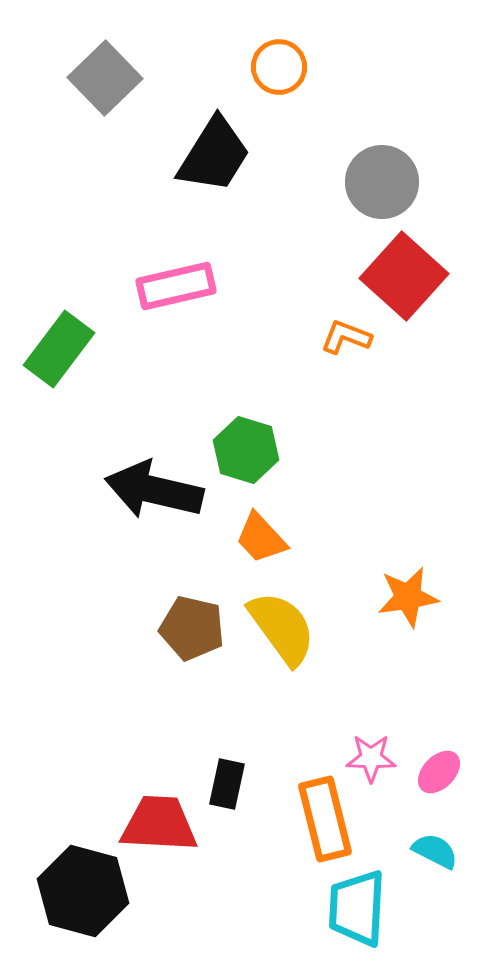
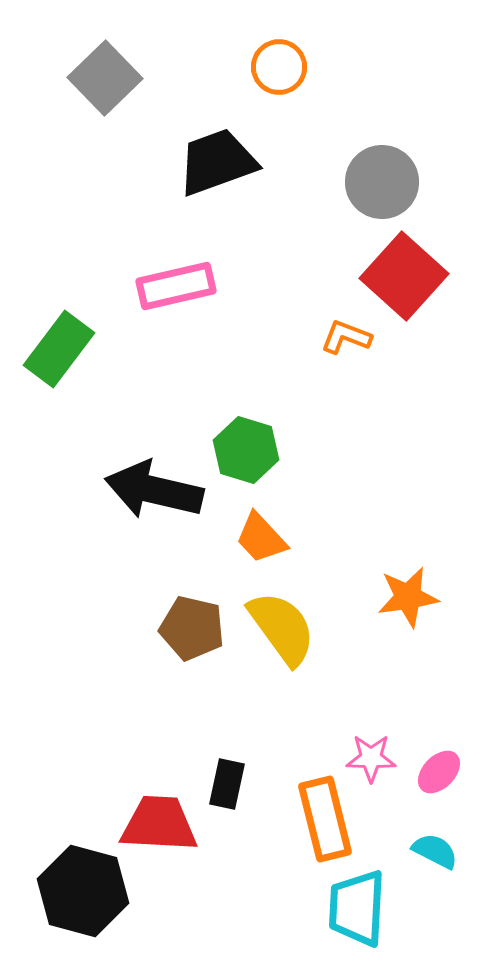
black trapezoid: moved 3 px right, 7 px down; rotated 142 degrees counterclockwise
